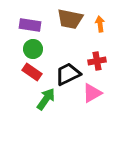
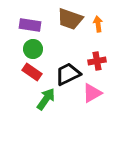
brown trapezoid: rotated 8 degrees clockwise
orange arrow: moved 2 px left
